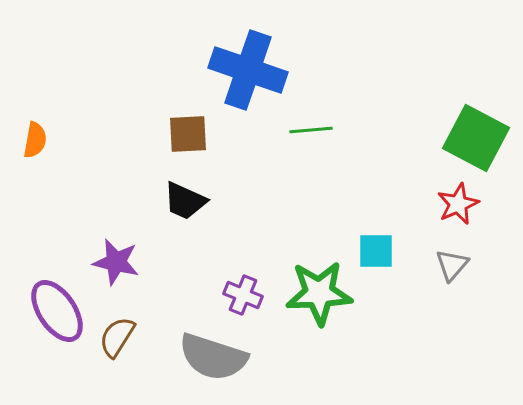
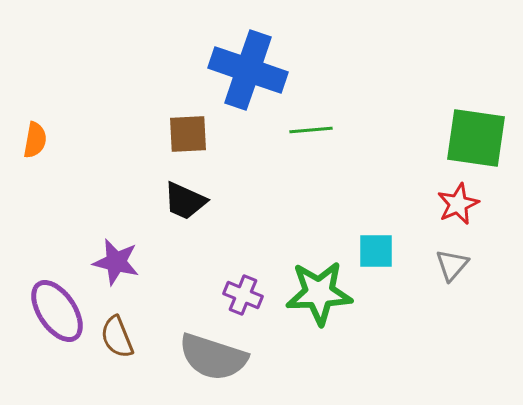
green square: rotated 20 degrees counterclockwise
brown semicircle: rotated 54 degrees counterclockwise
